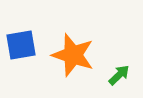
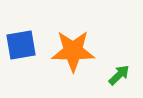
orange star: moved 4 px up; rotated 18 degrees counterclockwise
